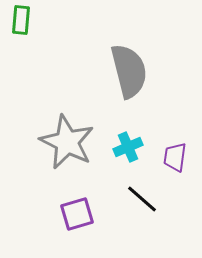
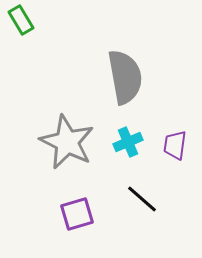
green rectangle: rotated 36 degrees counterclockwise
gray semicircle: moved 4 px left, 6 px down; rotated 4 degrees clockwise
cyan cross: moved 5 px up
purple trapezoid: moved 12 px up
